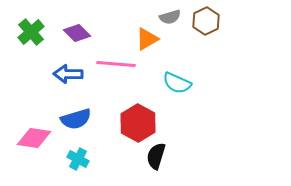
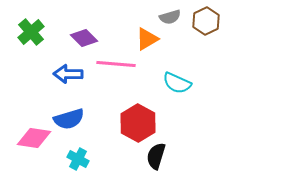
purple diamond: moved 7 px right, 5 px down
blue semicircle: moved 7 px left
